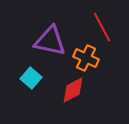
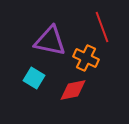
red line: rotated 8 degrees clockwise
cyan square: moved 3 px right; rotated 10 degrees counterclockwise
red diamond: rotated 16 degrees clockwise
